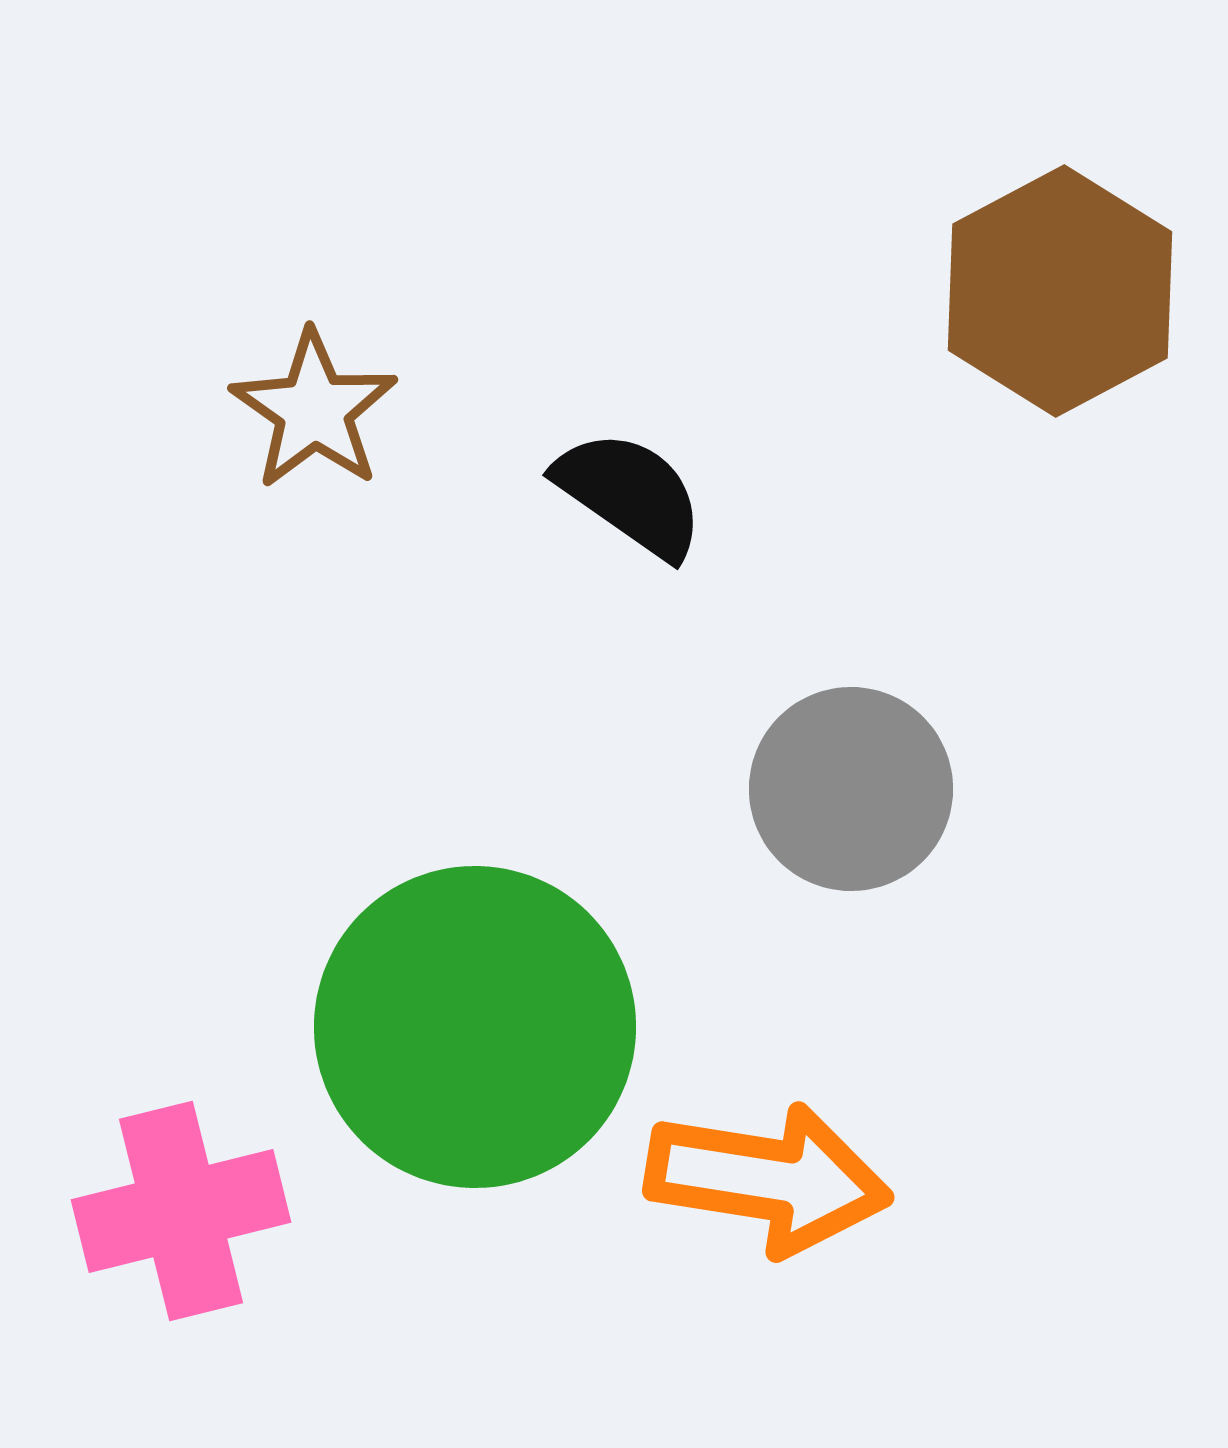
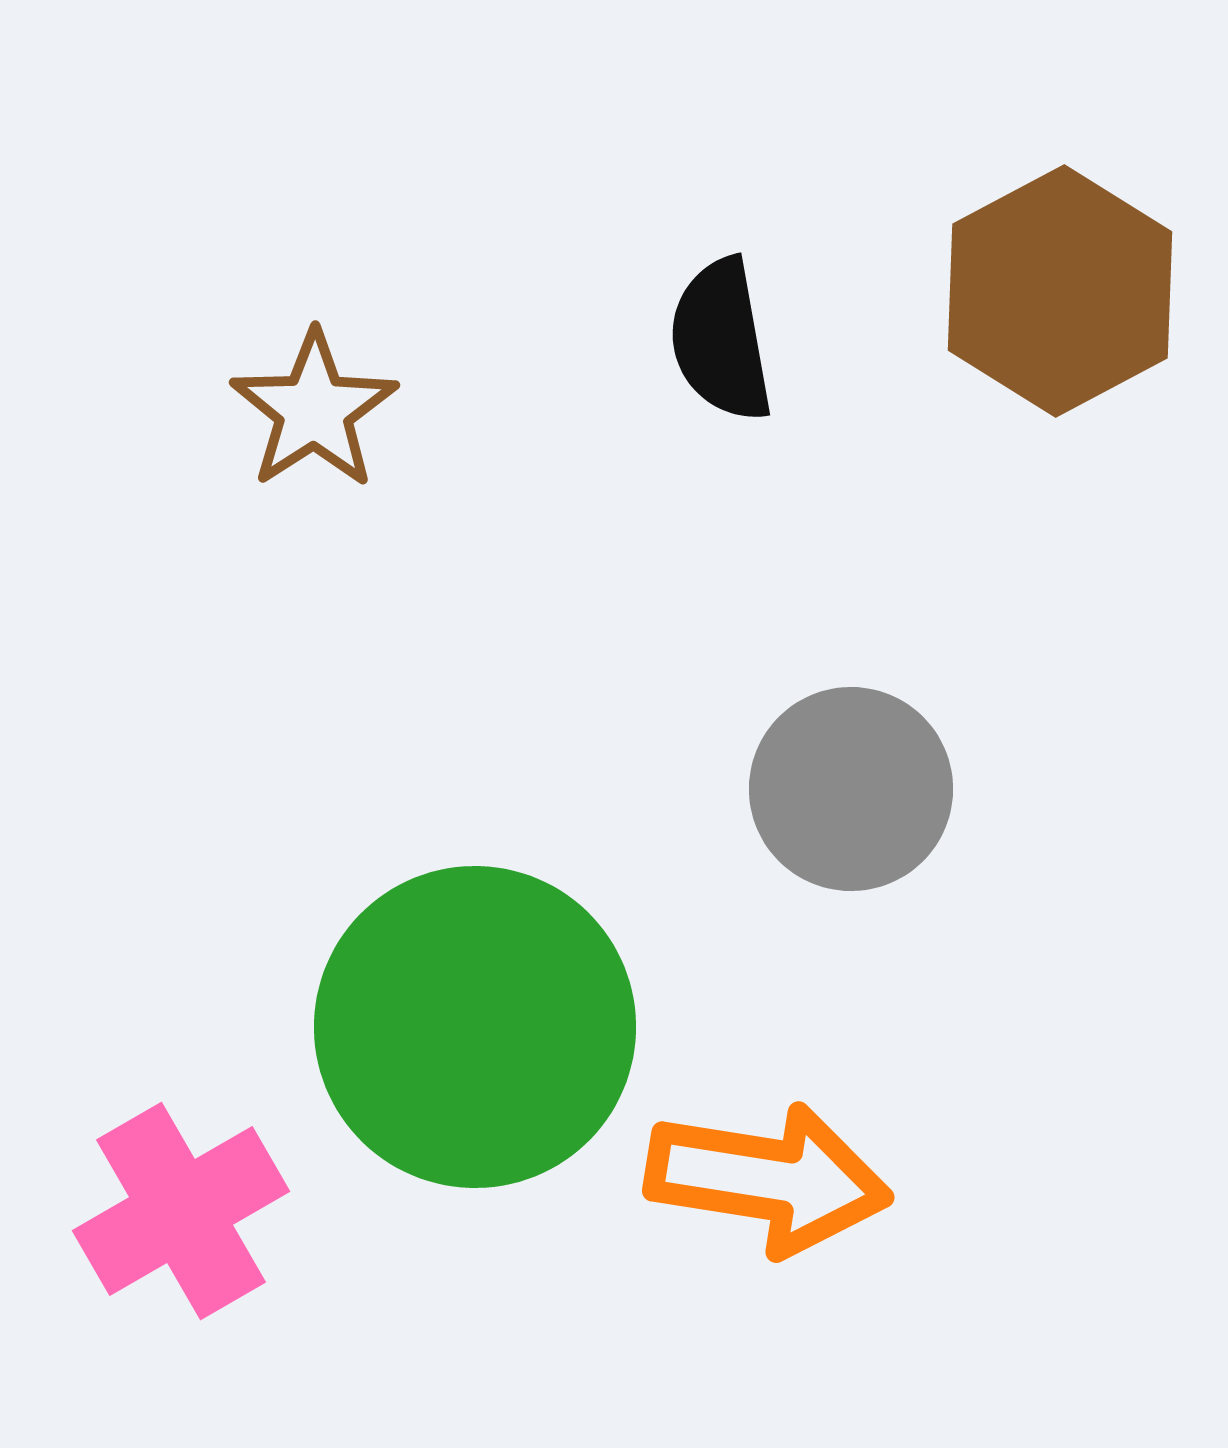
brown star: rotated 4 degrees clockwise
black semicircle: moved 91 px right, 154 px up; rotated 135 degrees counterclockwise
pink cross: rotated 16 degrees counterclockwise
